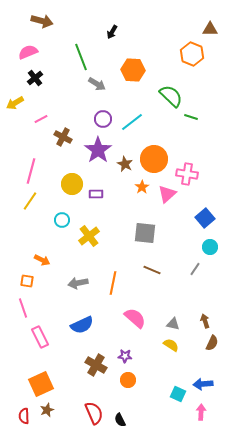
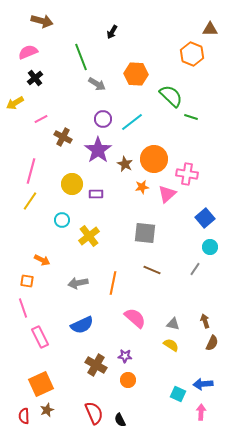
orange hexagon at (133, 70): moved 3 px right, 4 px down
orange star at (142, 187): rotated 24 degrees clockwise
